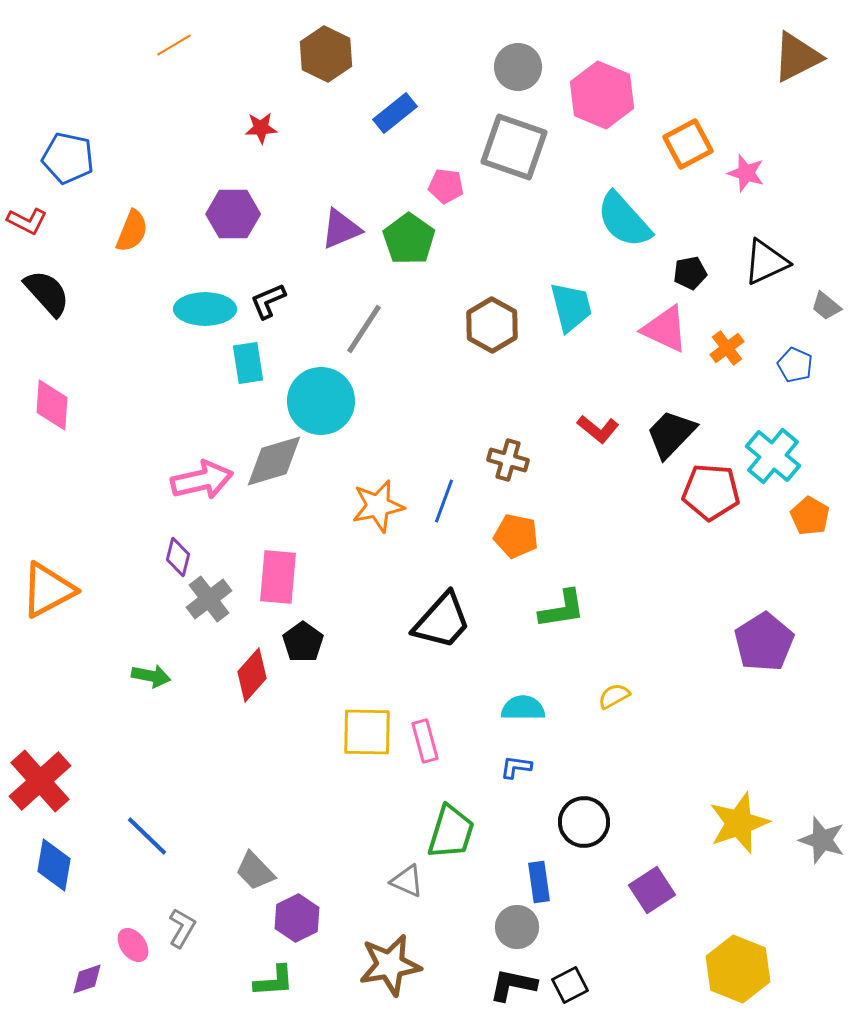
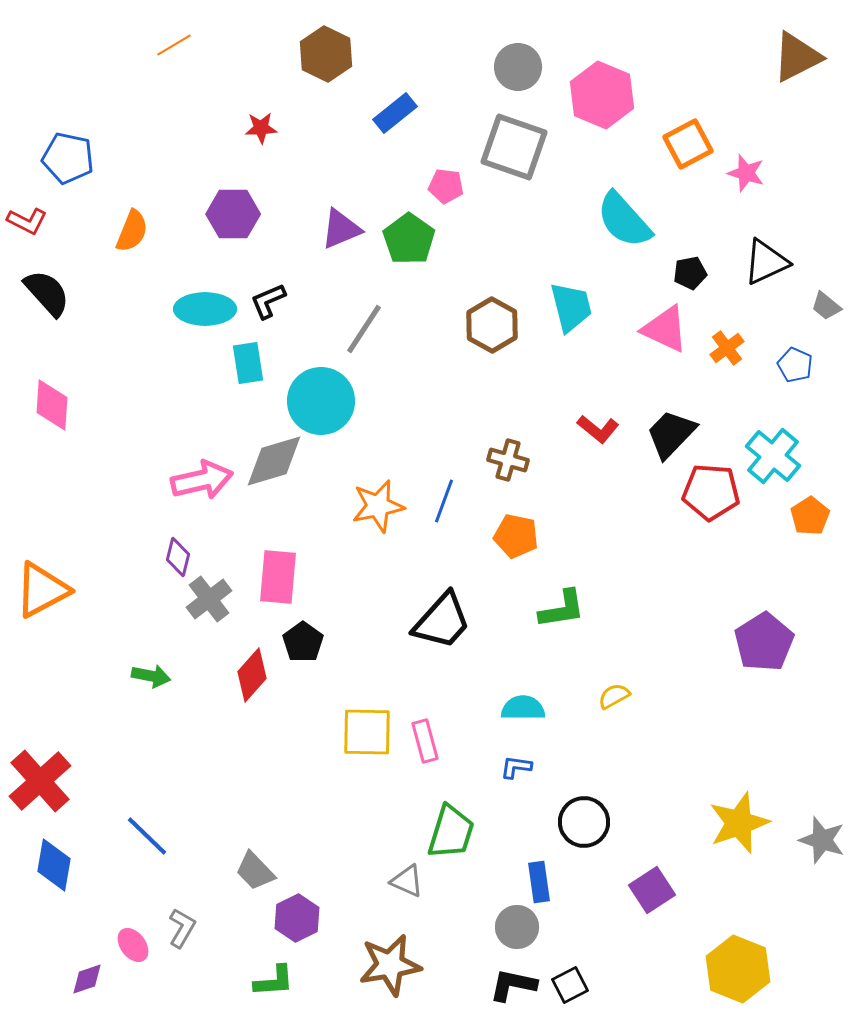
orange pentagon at (810, 516): rotated 9 degrees clockwise
orange triangle at (48, 590): moved 6 px left
